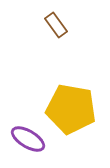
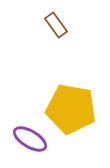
purple ellipse: moved 2 px right
